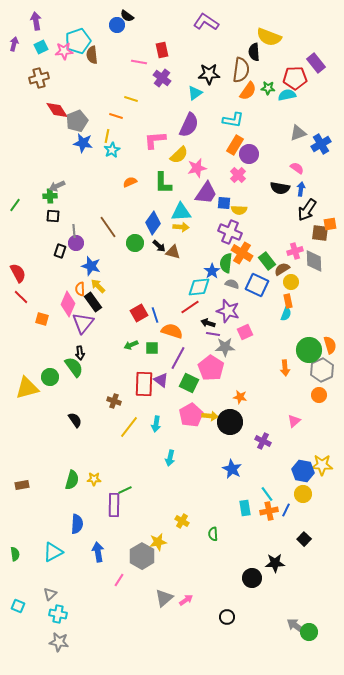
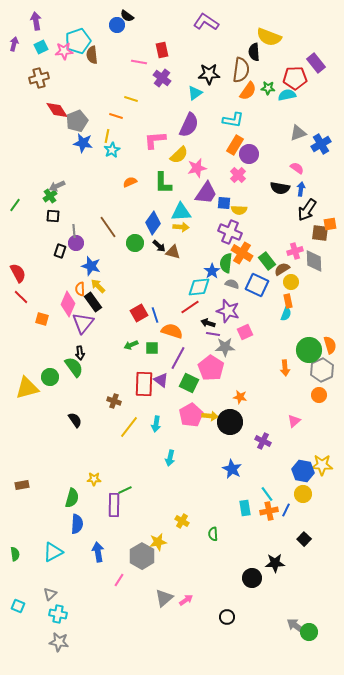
green cross at (50, 196): rotated 32 degrees counterclockwise
green semicircle at (72, 480): moved 18 px down
